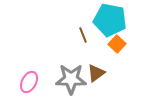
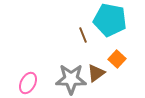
orange square: moved 15 px down
pink ellipse: moved 1 px left, 1 px down
